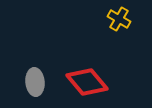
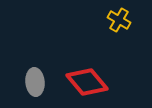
yellow cross: moved 1 px down
